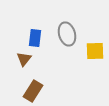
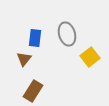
yellow square: moved 5 px left, 6 px down; rotated 36 degrees counterclockwise
